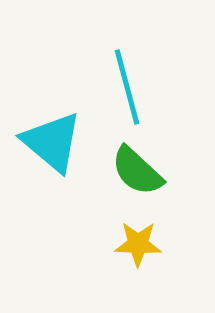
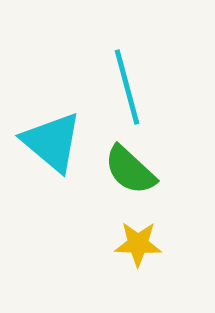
green semicircle: moved 7 px left, 1 px up
